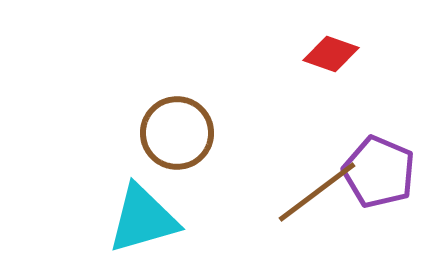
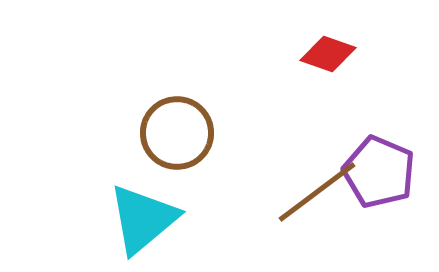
red diamond: moved 3 px left
cyan triangle: rotated 24 degrees counterclockwise
